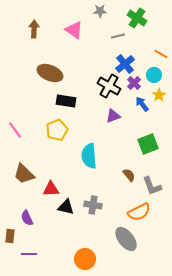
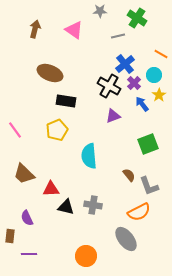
brown arrow: moved 1 px right; rotated 12 degrees clockwise
gray L-shape: moved 3 px left
orange circle: moved 1 px right, 3 px up
